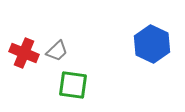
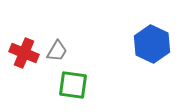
gray trapezoid: rotated 15 degrees counterclockwise
